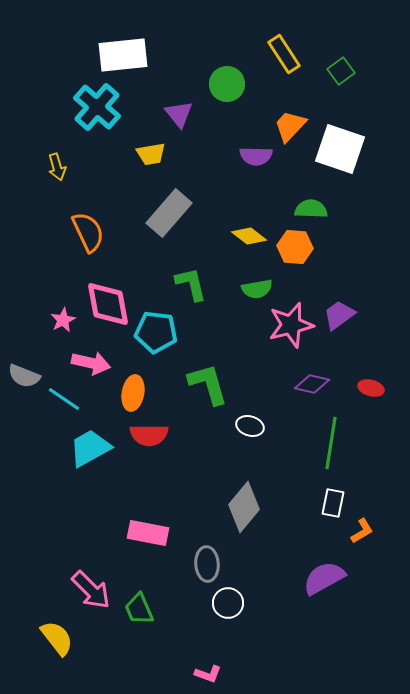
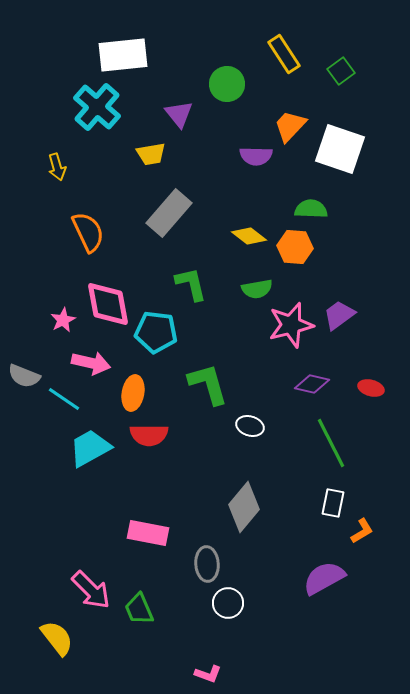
green line at (331, 443): rotated 36 degrees counterclockwise
